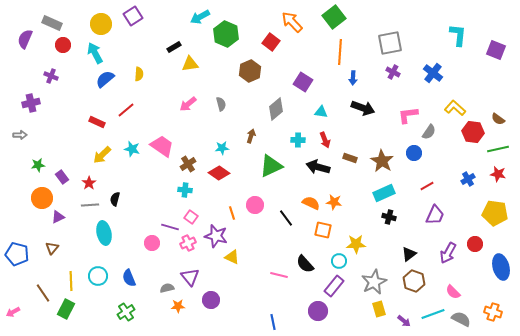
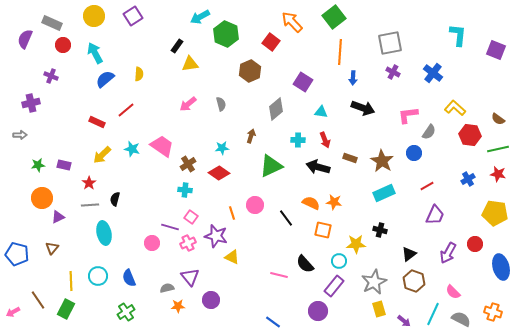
yellow circle at (101, 24): moved 7 px left, 8 px up
black rectangle at (174, 47): moved 3 px right, 1 px up; rotated 24 degrees counterclockwise
red hexagon at (473, 132): moved 3 px left, 3 px down
purple rectangle at (62, 177): moved 2 px right, 12 px up; rotated 40 degrees counterclockwise
black cross at (389, 217): moved 9 px left, 13 px down
brown line at (43, 293): moved 5 px left, 7 px down
cyan line at (433, 314): rotated 45 degrees counterclockwise
blue line at (273, 322): rotated 42 degrees counterclockwise
